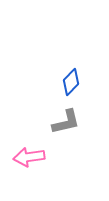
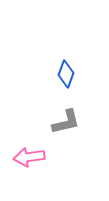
blue diamond: moved 5 px left, 8 px up; rotated 24 degrees counterclockwise
